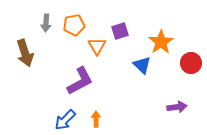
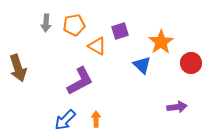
orange triangle: rotated 30 degrees counterclockwise
brown arrow: moved 7 px left, 15 px down
